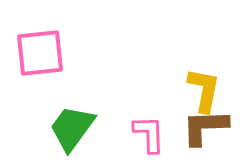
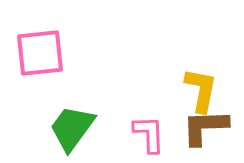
yellow L-shape: moved 3 px left
